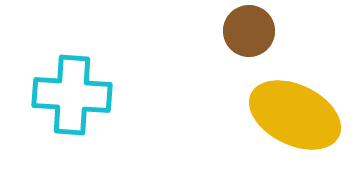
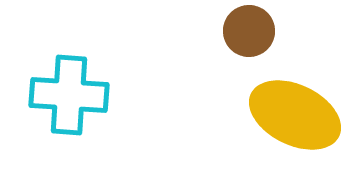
cyan cross: moved 3 px left
